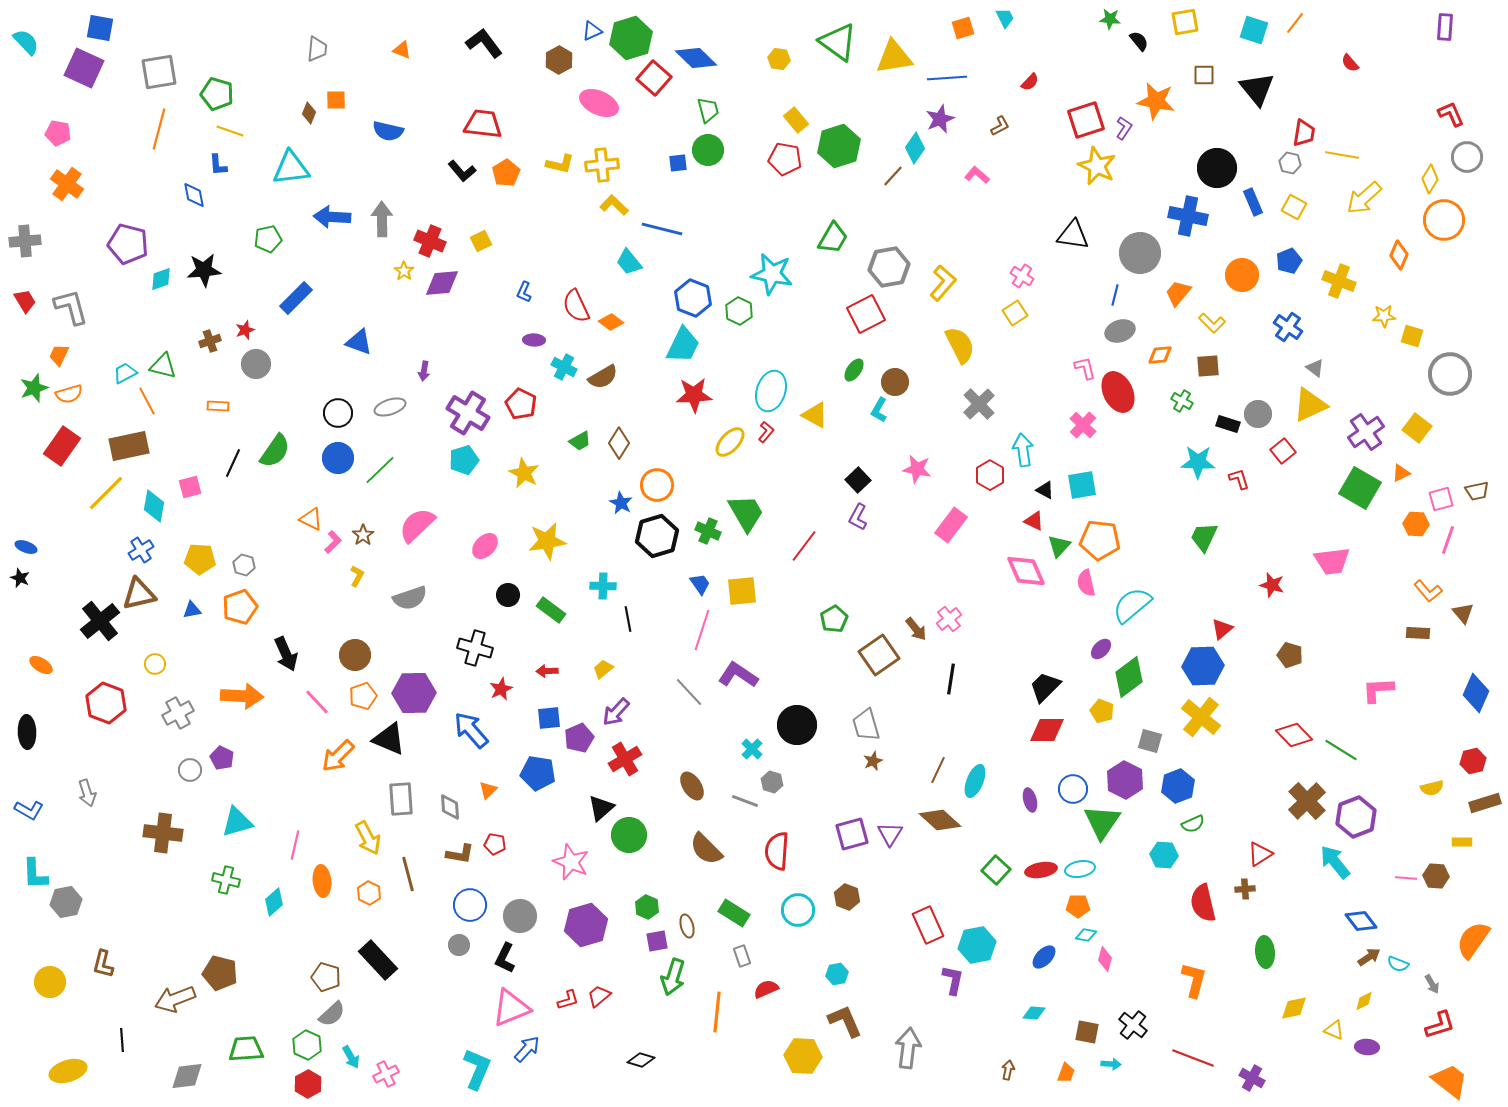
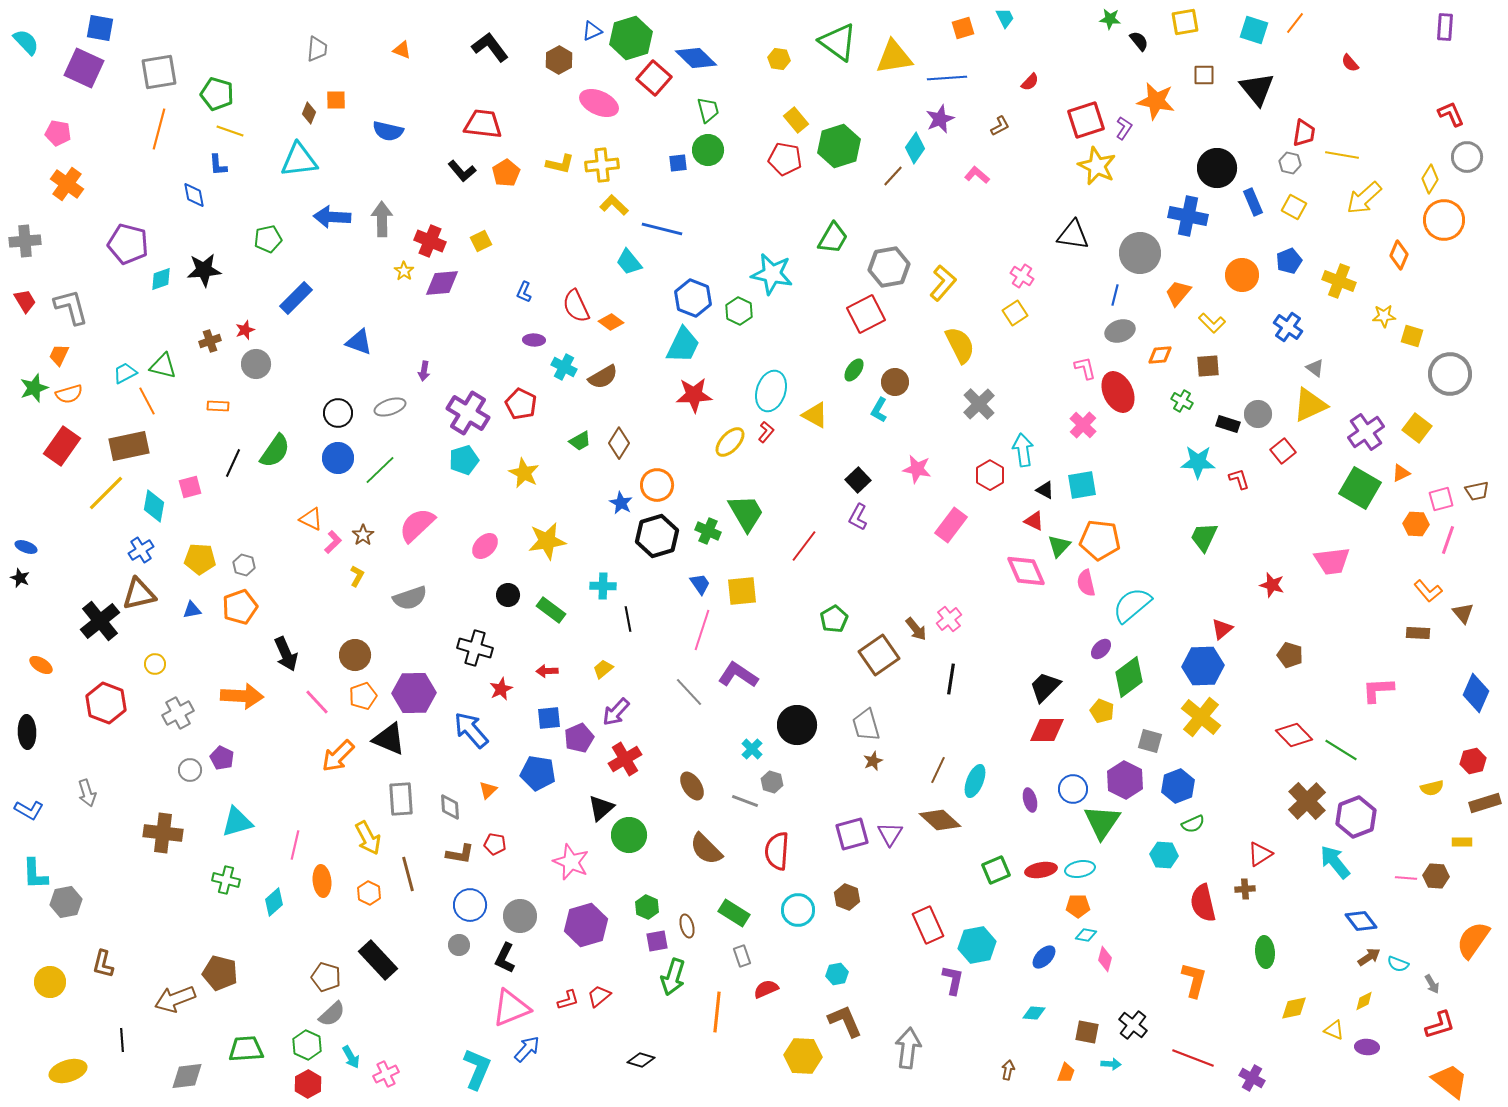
black L-shape at (484, 43): moved 6 px right, 4 px down
cyan triangle at (291, 168): moved 8 px right, 8 px up
green square at (996, 870): rotated 24 degrees clockwise
